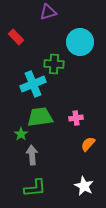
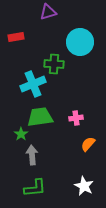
red rectangle: rotated 56 degrees counterclockwise
